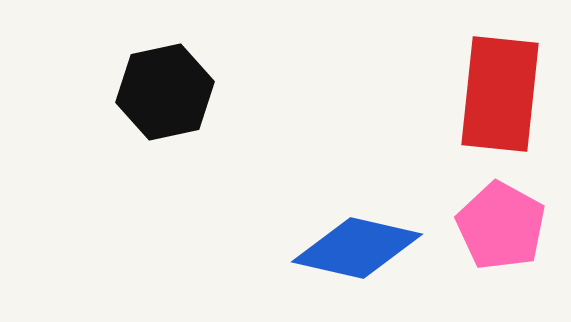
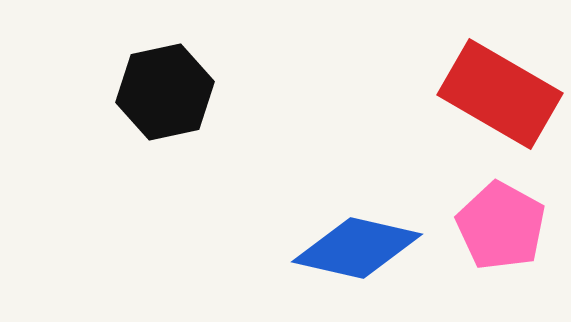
red rectangle: rotated 66 degrees counterclockwise
